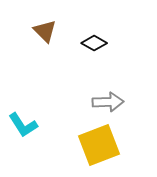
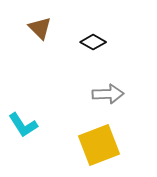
brown triangle: moved 5 px left, 3 px up
black diamond: moved 1 px left, 1 px up
gray arrow: moved 8 px up
